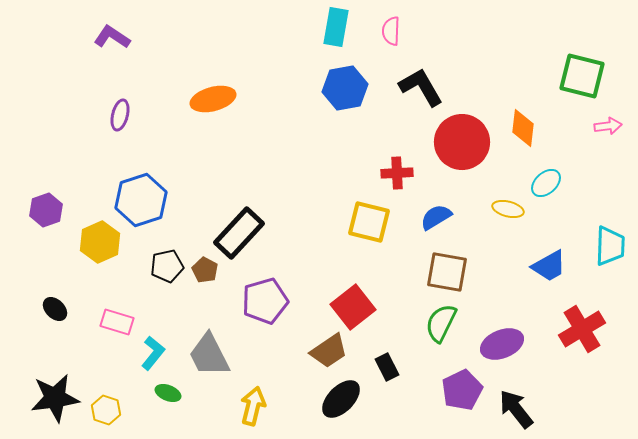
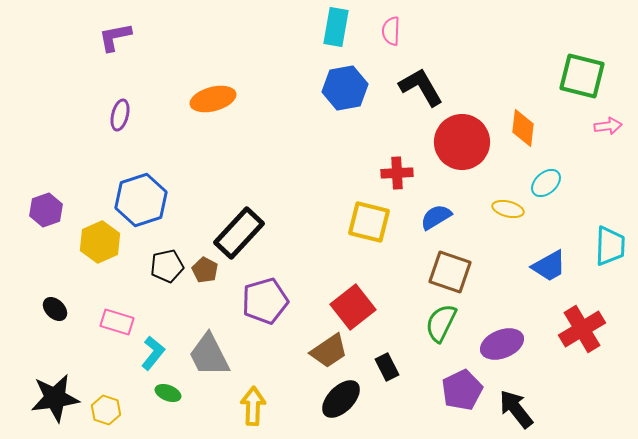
purple L-shape at (112, 37): moved 3 px right; rotated 45 degrees counterclockwise
brown square at (447, 272): moved 3 px right; rotated 9 degrees clockwise
yellow arrow at (253, 406): rotated 12 degrees counterclockwise
